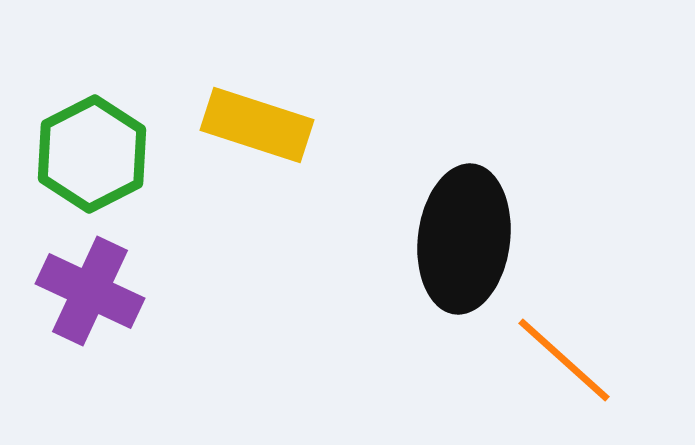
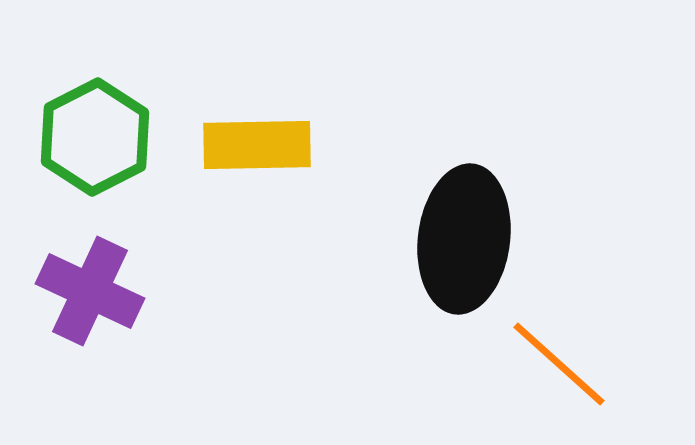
yellow rectangle: moved 20 px down; rotated 19 degrees counterclockwise
green hexagon: moved 3 px right, 17 px up
orange line: moved 5 px left, 4 px down
